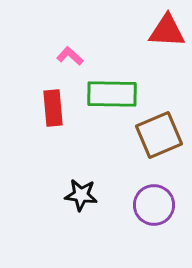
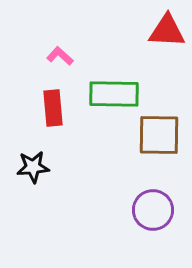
pink L-shape: moved 10 px left
green rectangle: moved 2 px right
brown square: rotated 24 degrees clockwise
black star: moved 48 px left, 28 px up; rotated 12 degrees counterclockwise
purple circle: moved 1 px left, 5 px down
